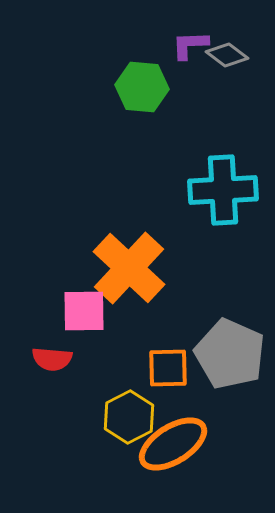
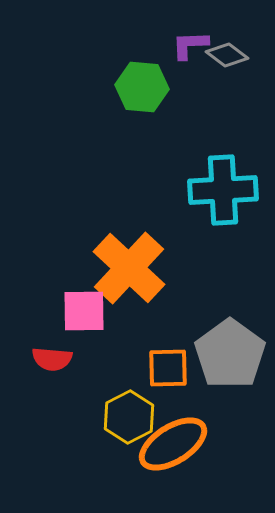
gray pentagon: rotated 12 degrees clockwise
